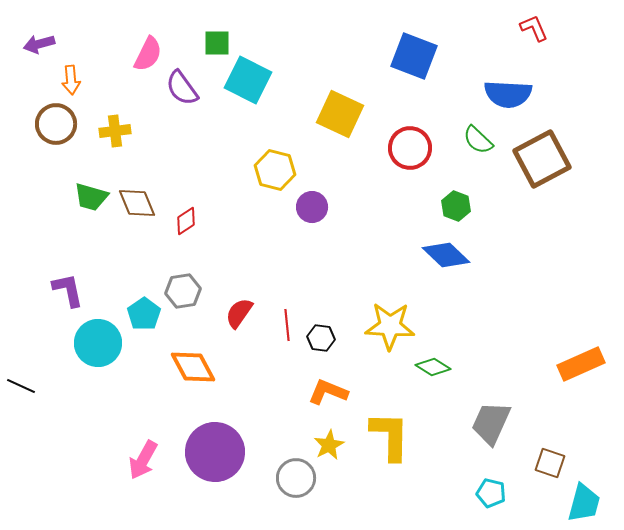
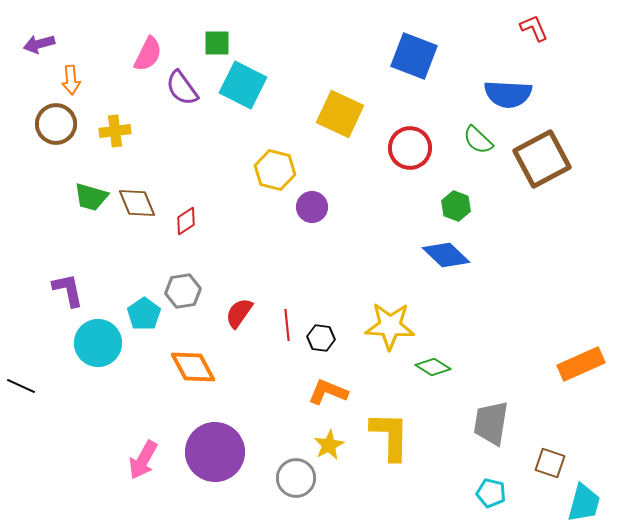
cyan square at (248, 80): moved 5 px left, 5 px down
gray trapezoid at (491, 423): rotated 15 degrees counterclockwise
